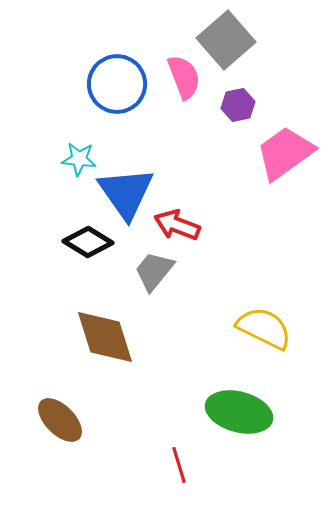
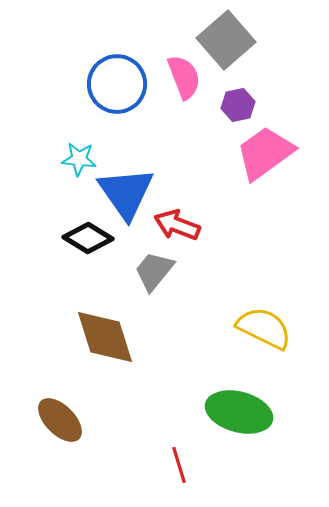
pink trapezoid: moved 20 px left
black diamond: moved 4 px up
